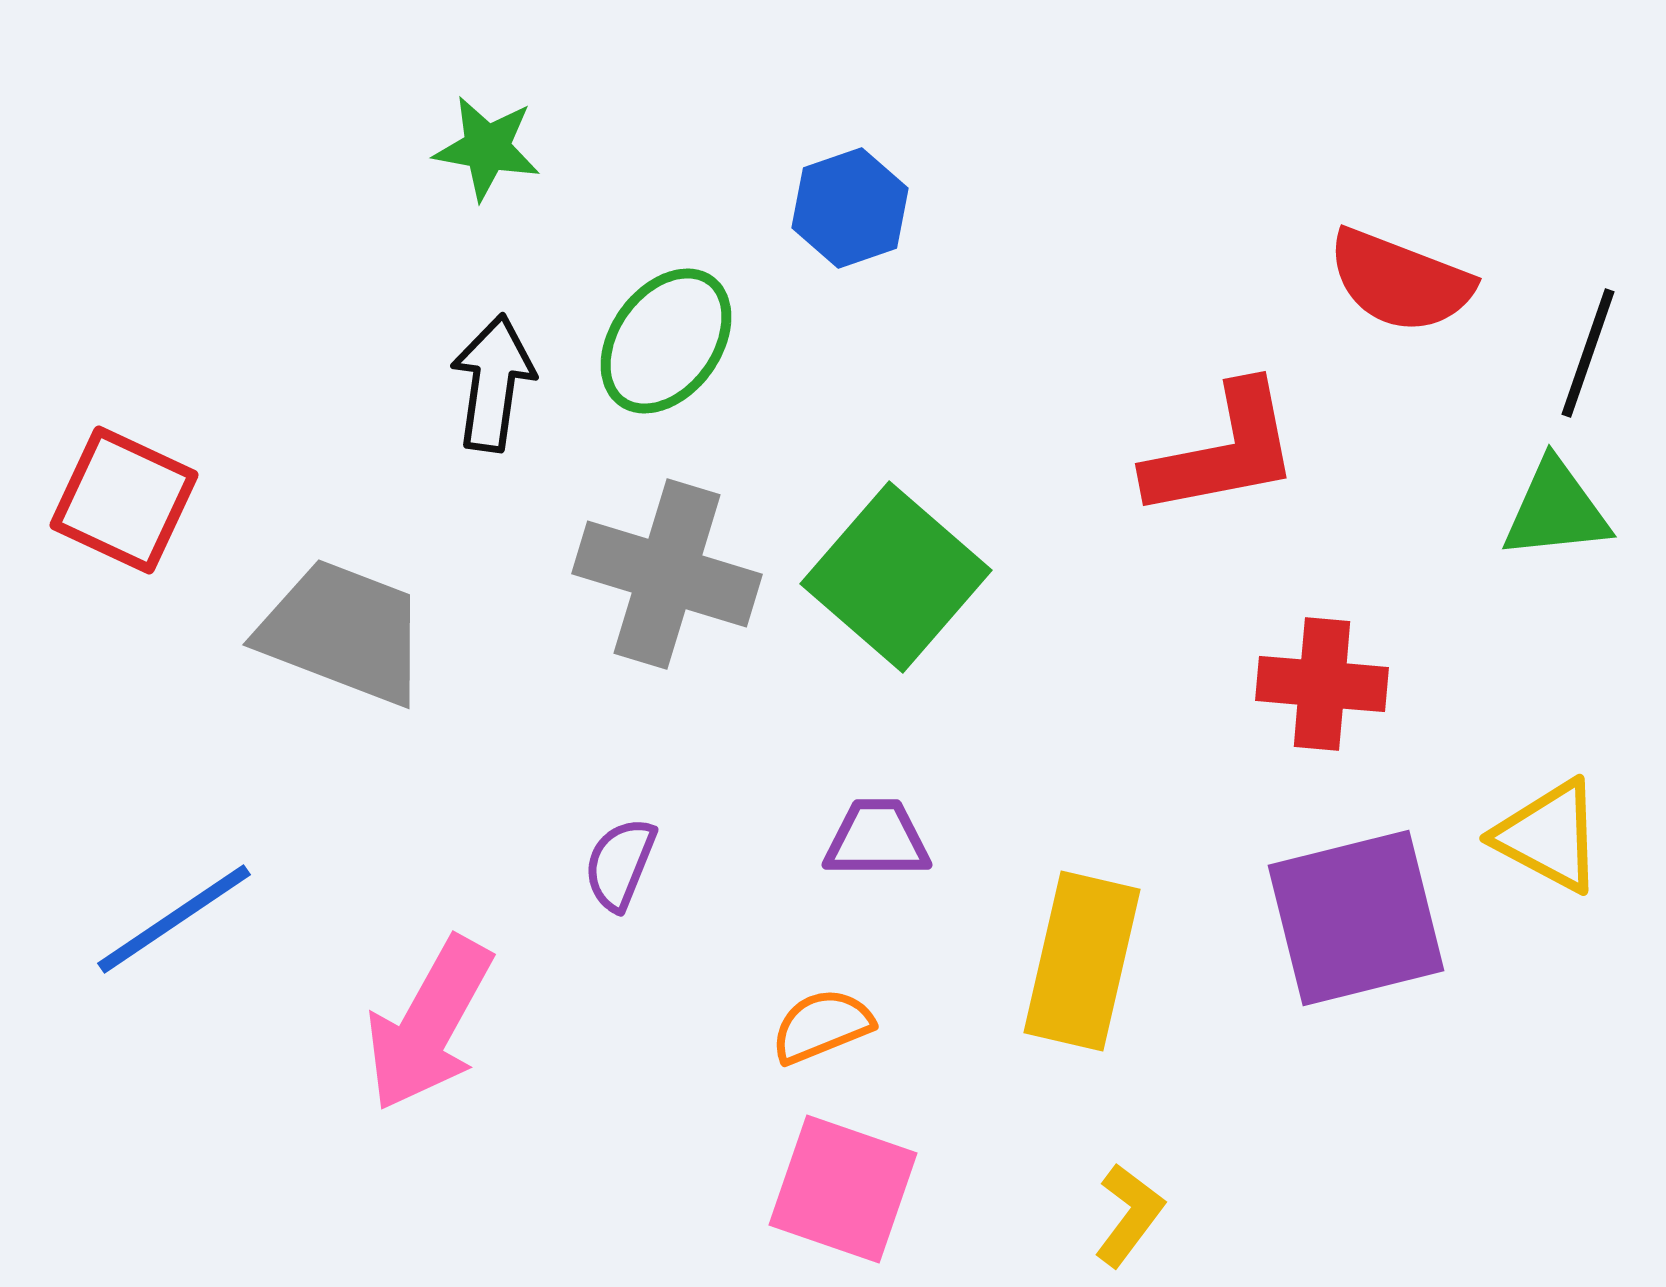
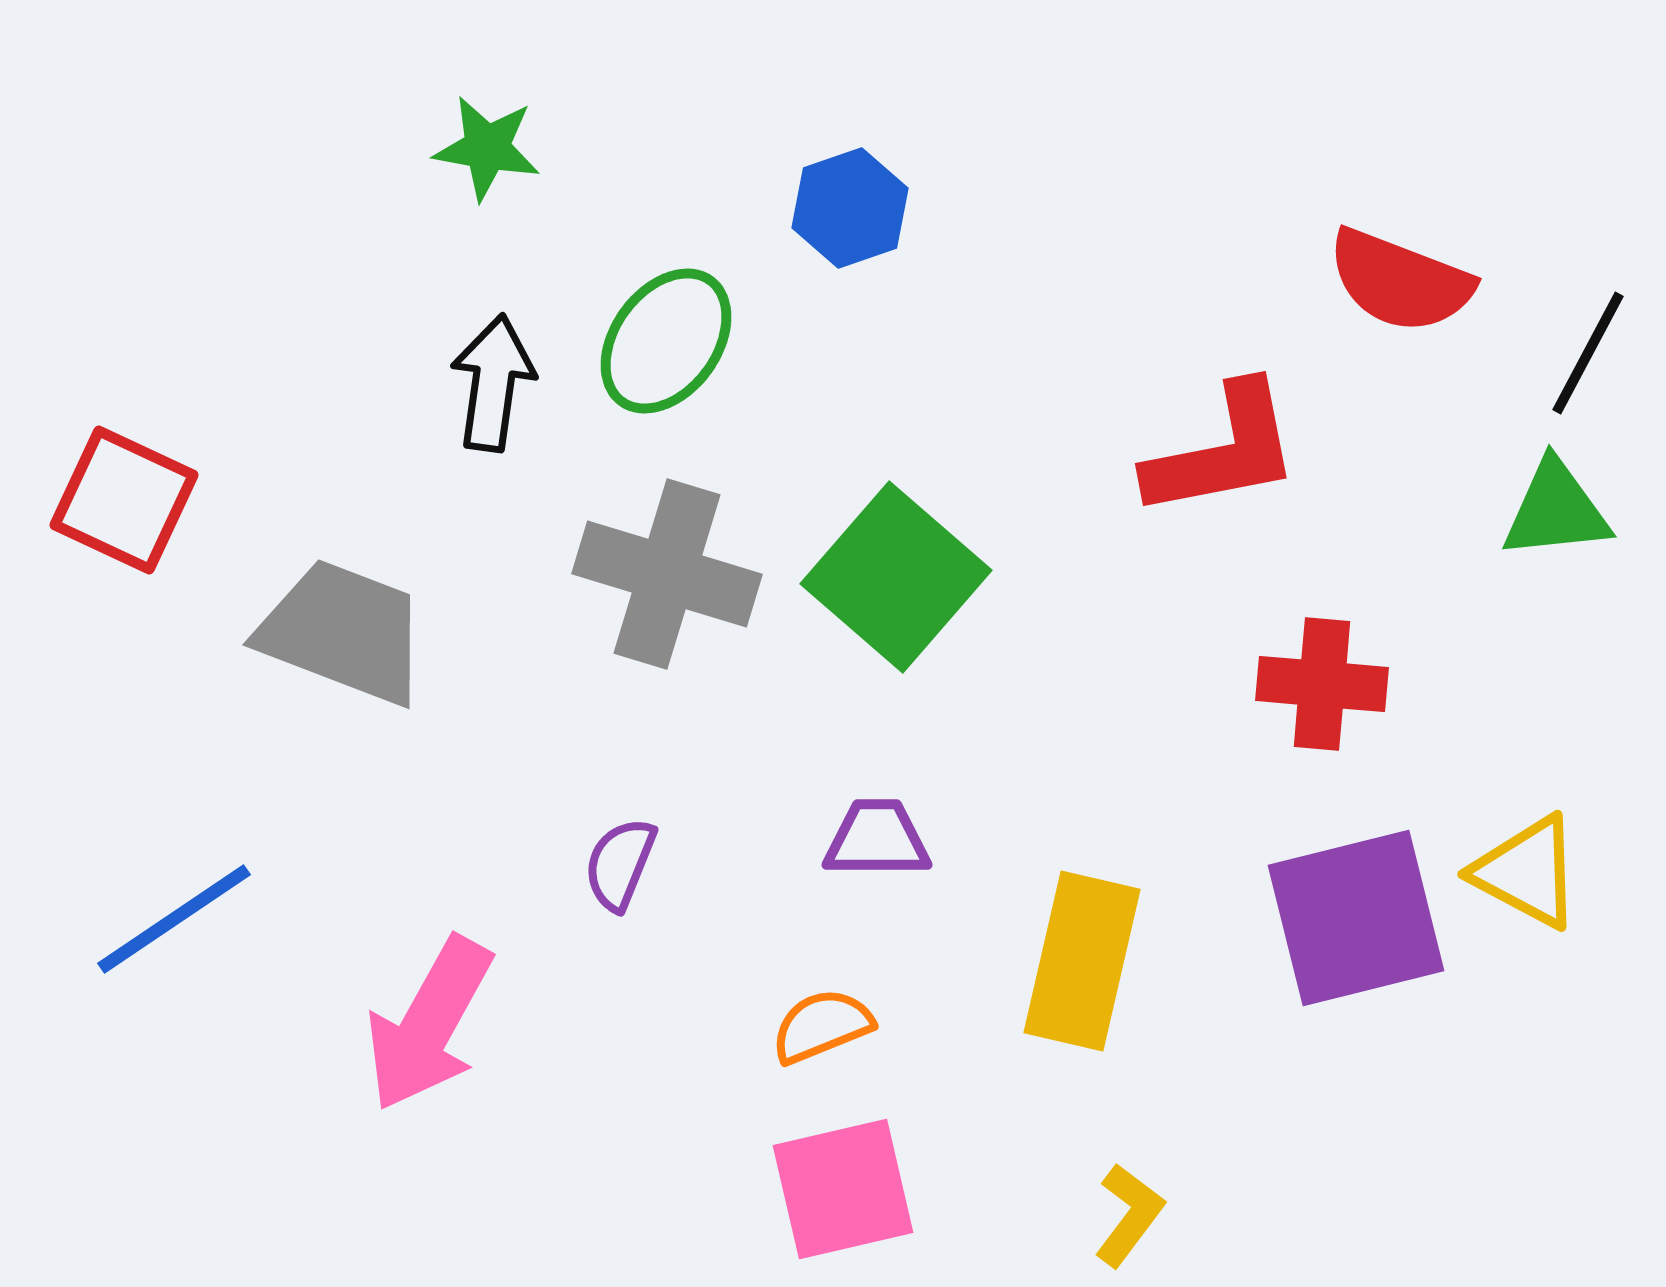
black line: rotated 9 degrees clockwise
yellow triangle: moved 22 px left, 36 px down
pink square: rotated 32 degrees counterclockwise
